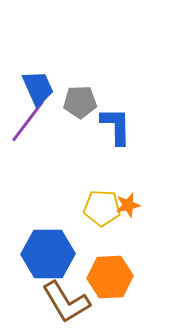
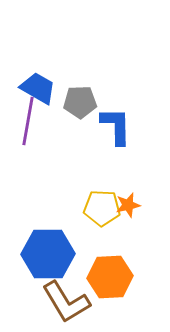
blue trapezoid: rotated 36 degrees counterclockwise
purple line: rotated 27 degrees counterclockwise
